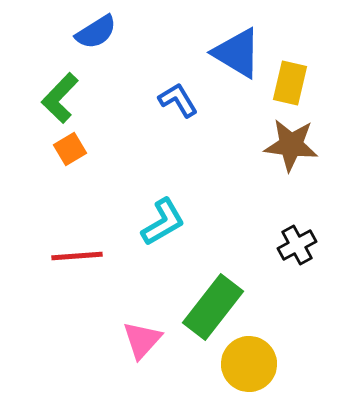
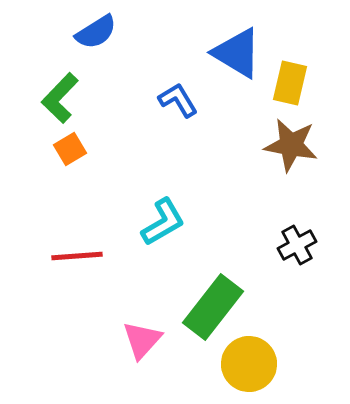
brown star: rotated 4 degrees clockwise
